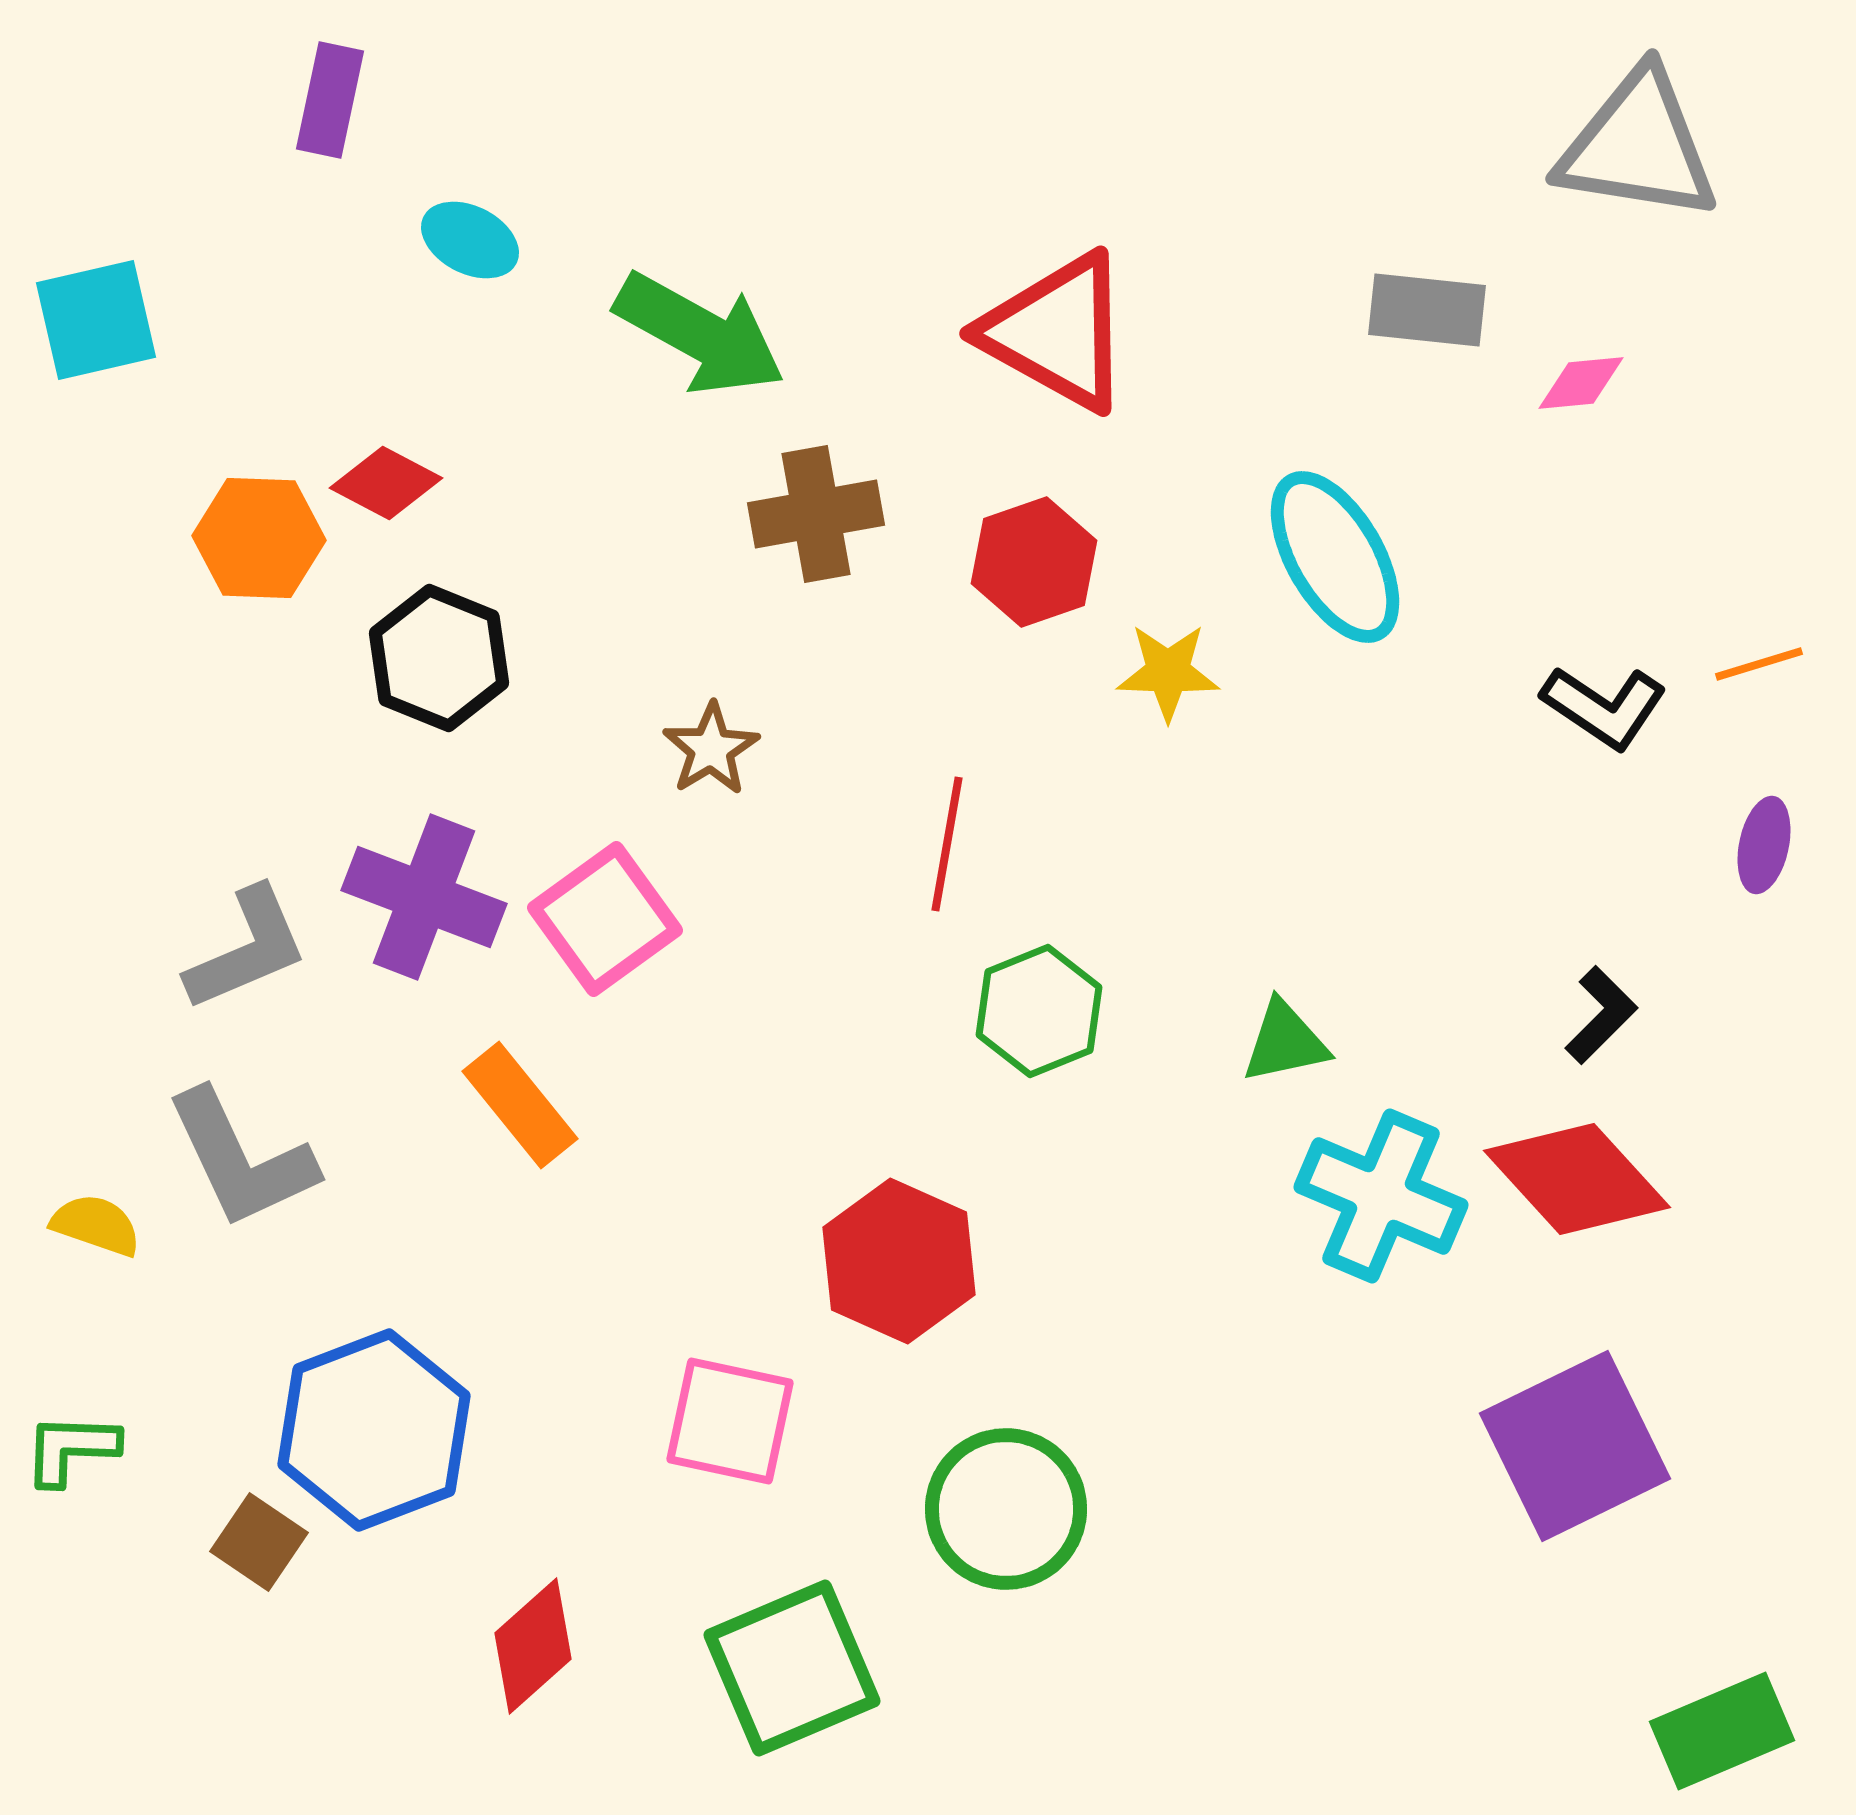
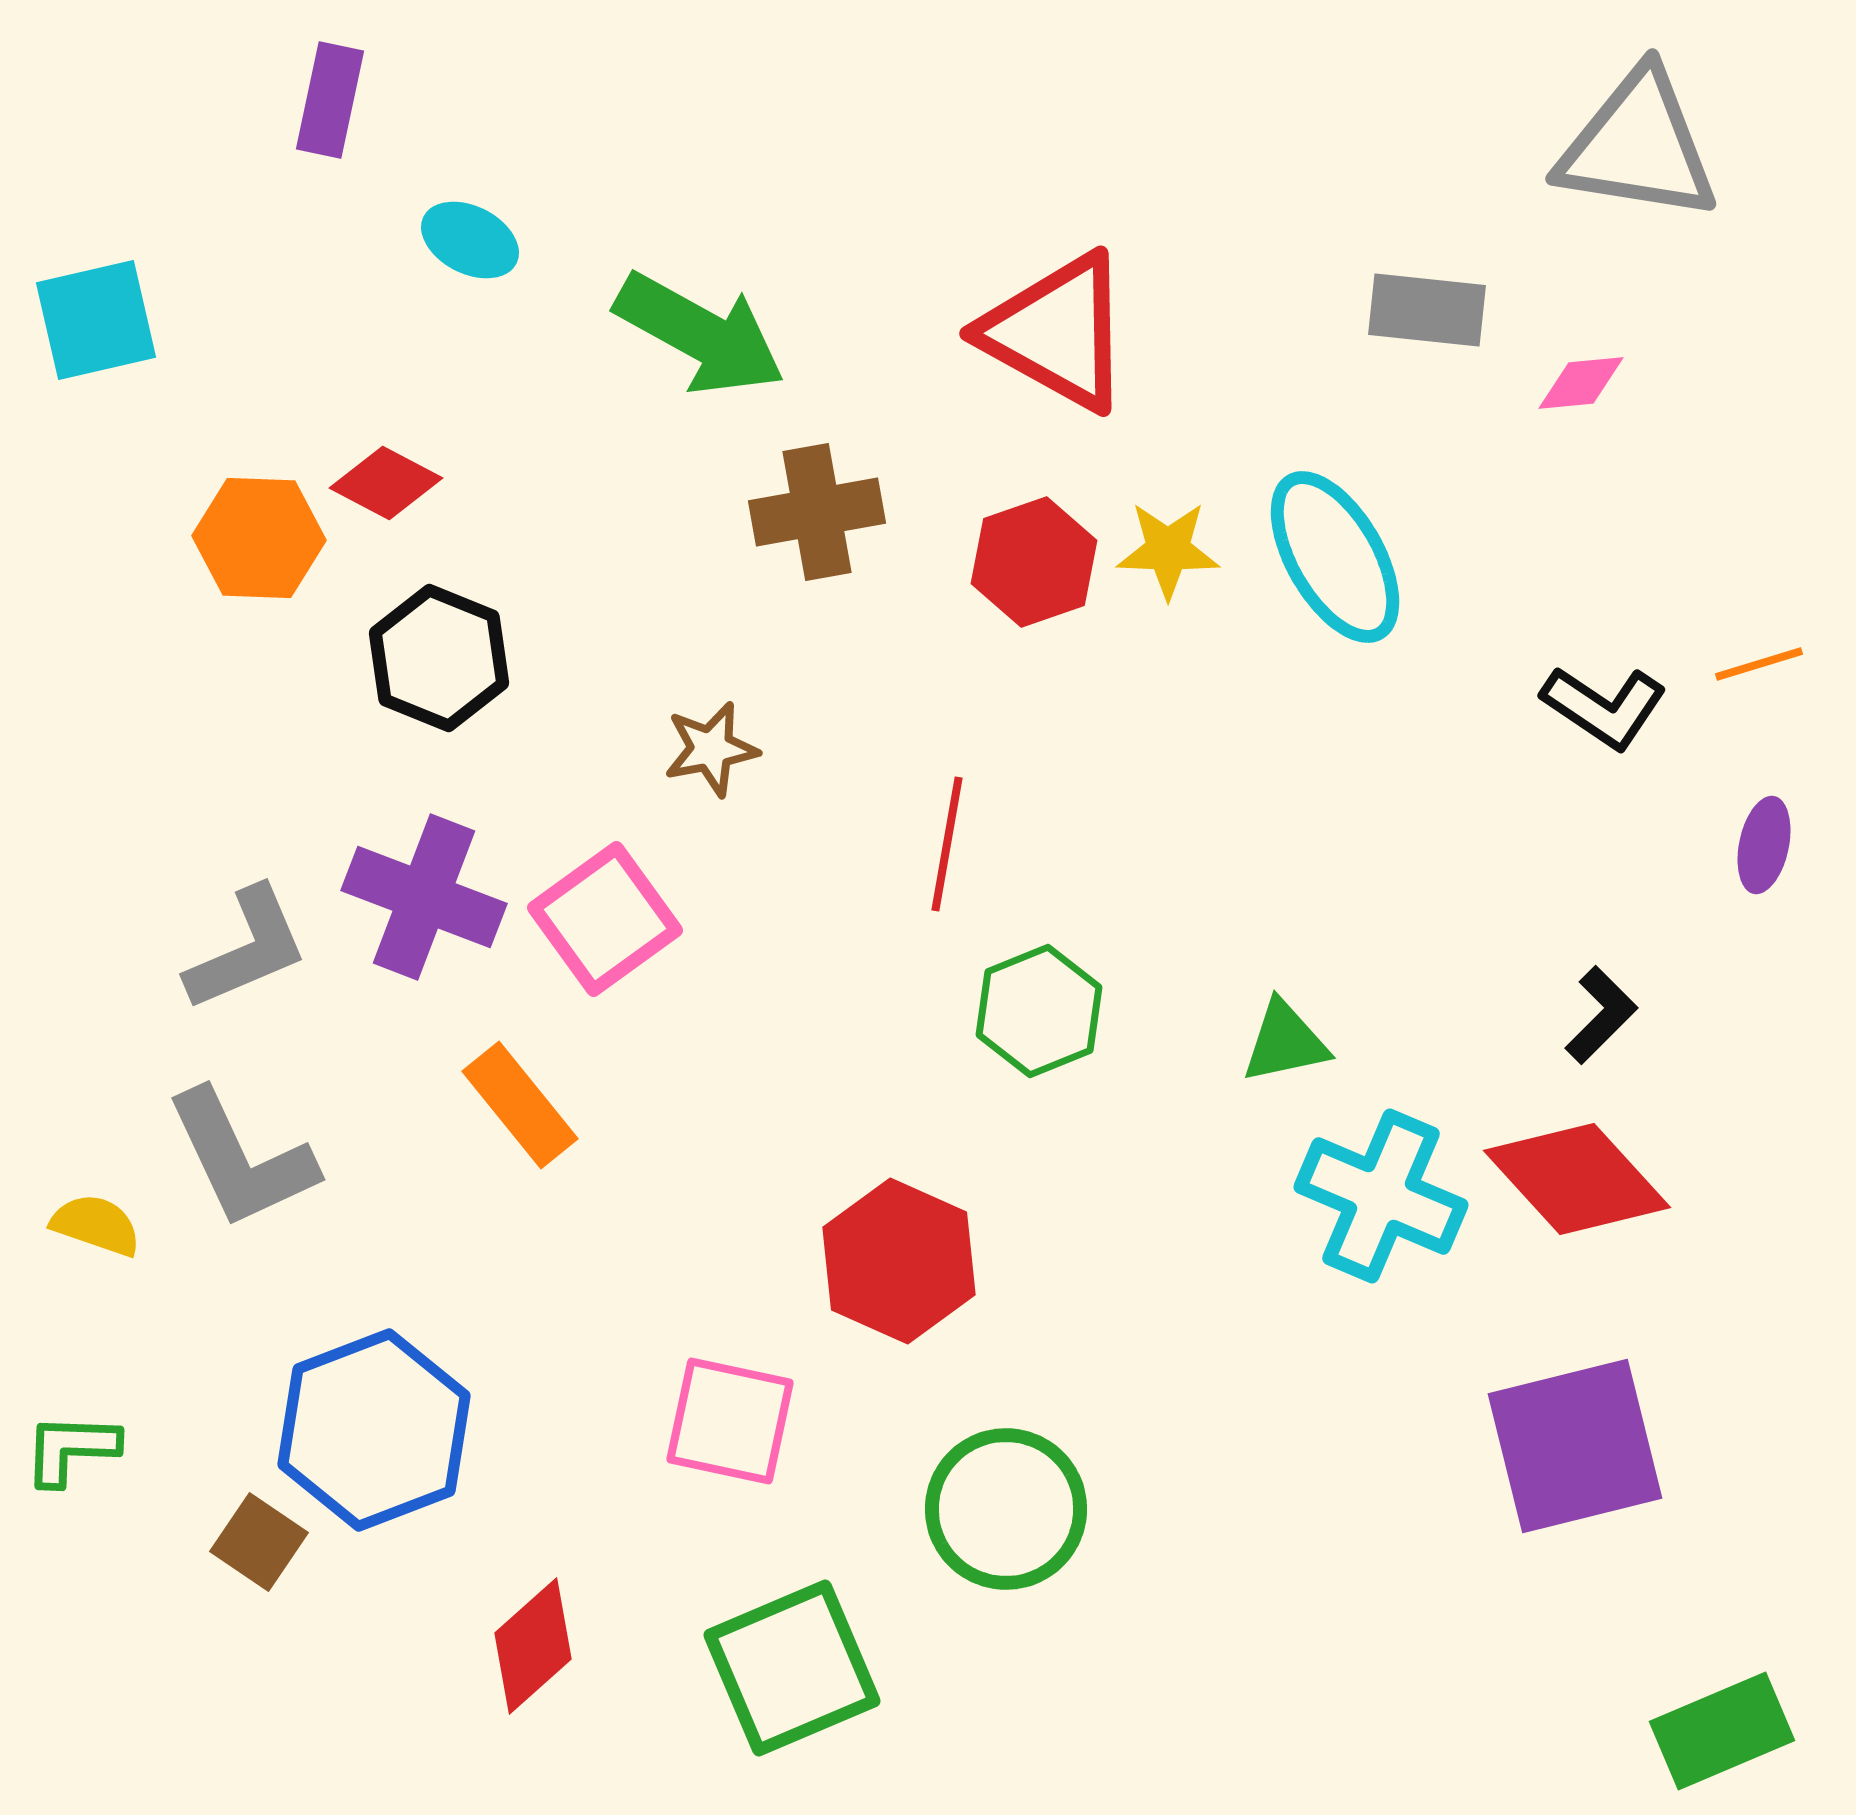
brown cross at (816, 514): moved 1 px right, 2 px up
yellow star at (1168, 672): moved 122 px up
brown star at (711, 749): rotated 20 degrees clockwise
purple square at (1575, 1446): rotated 12 degrees clockwise
